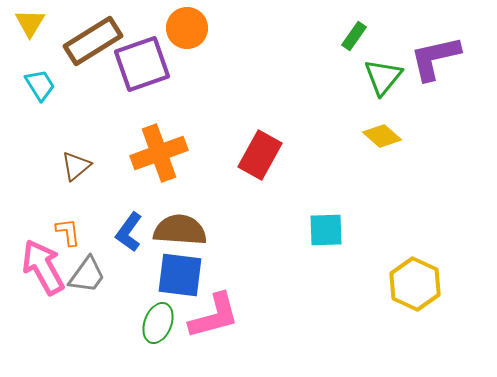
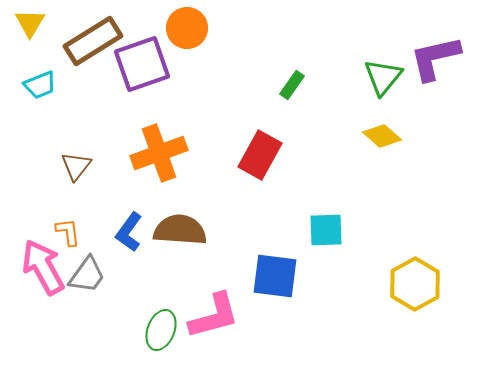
green rectangle: moved 62 px left, 49 px down
cyan trapezoid: rotated 100 degrees clockwise
brown triangle: rotated 12 degrees counterclockwise
blue square: moved 95 px right, 1 px down
yellow hexagon: rotated 6 degrees clockwise
green ellipse: moved 3 px right, 7 px down
